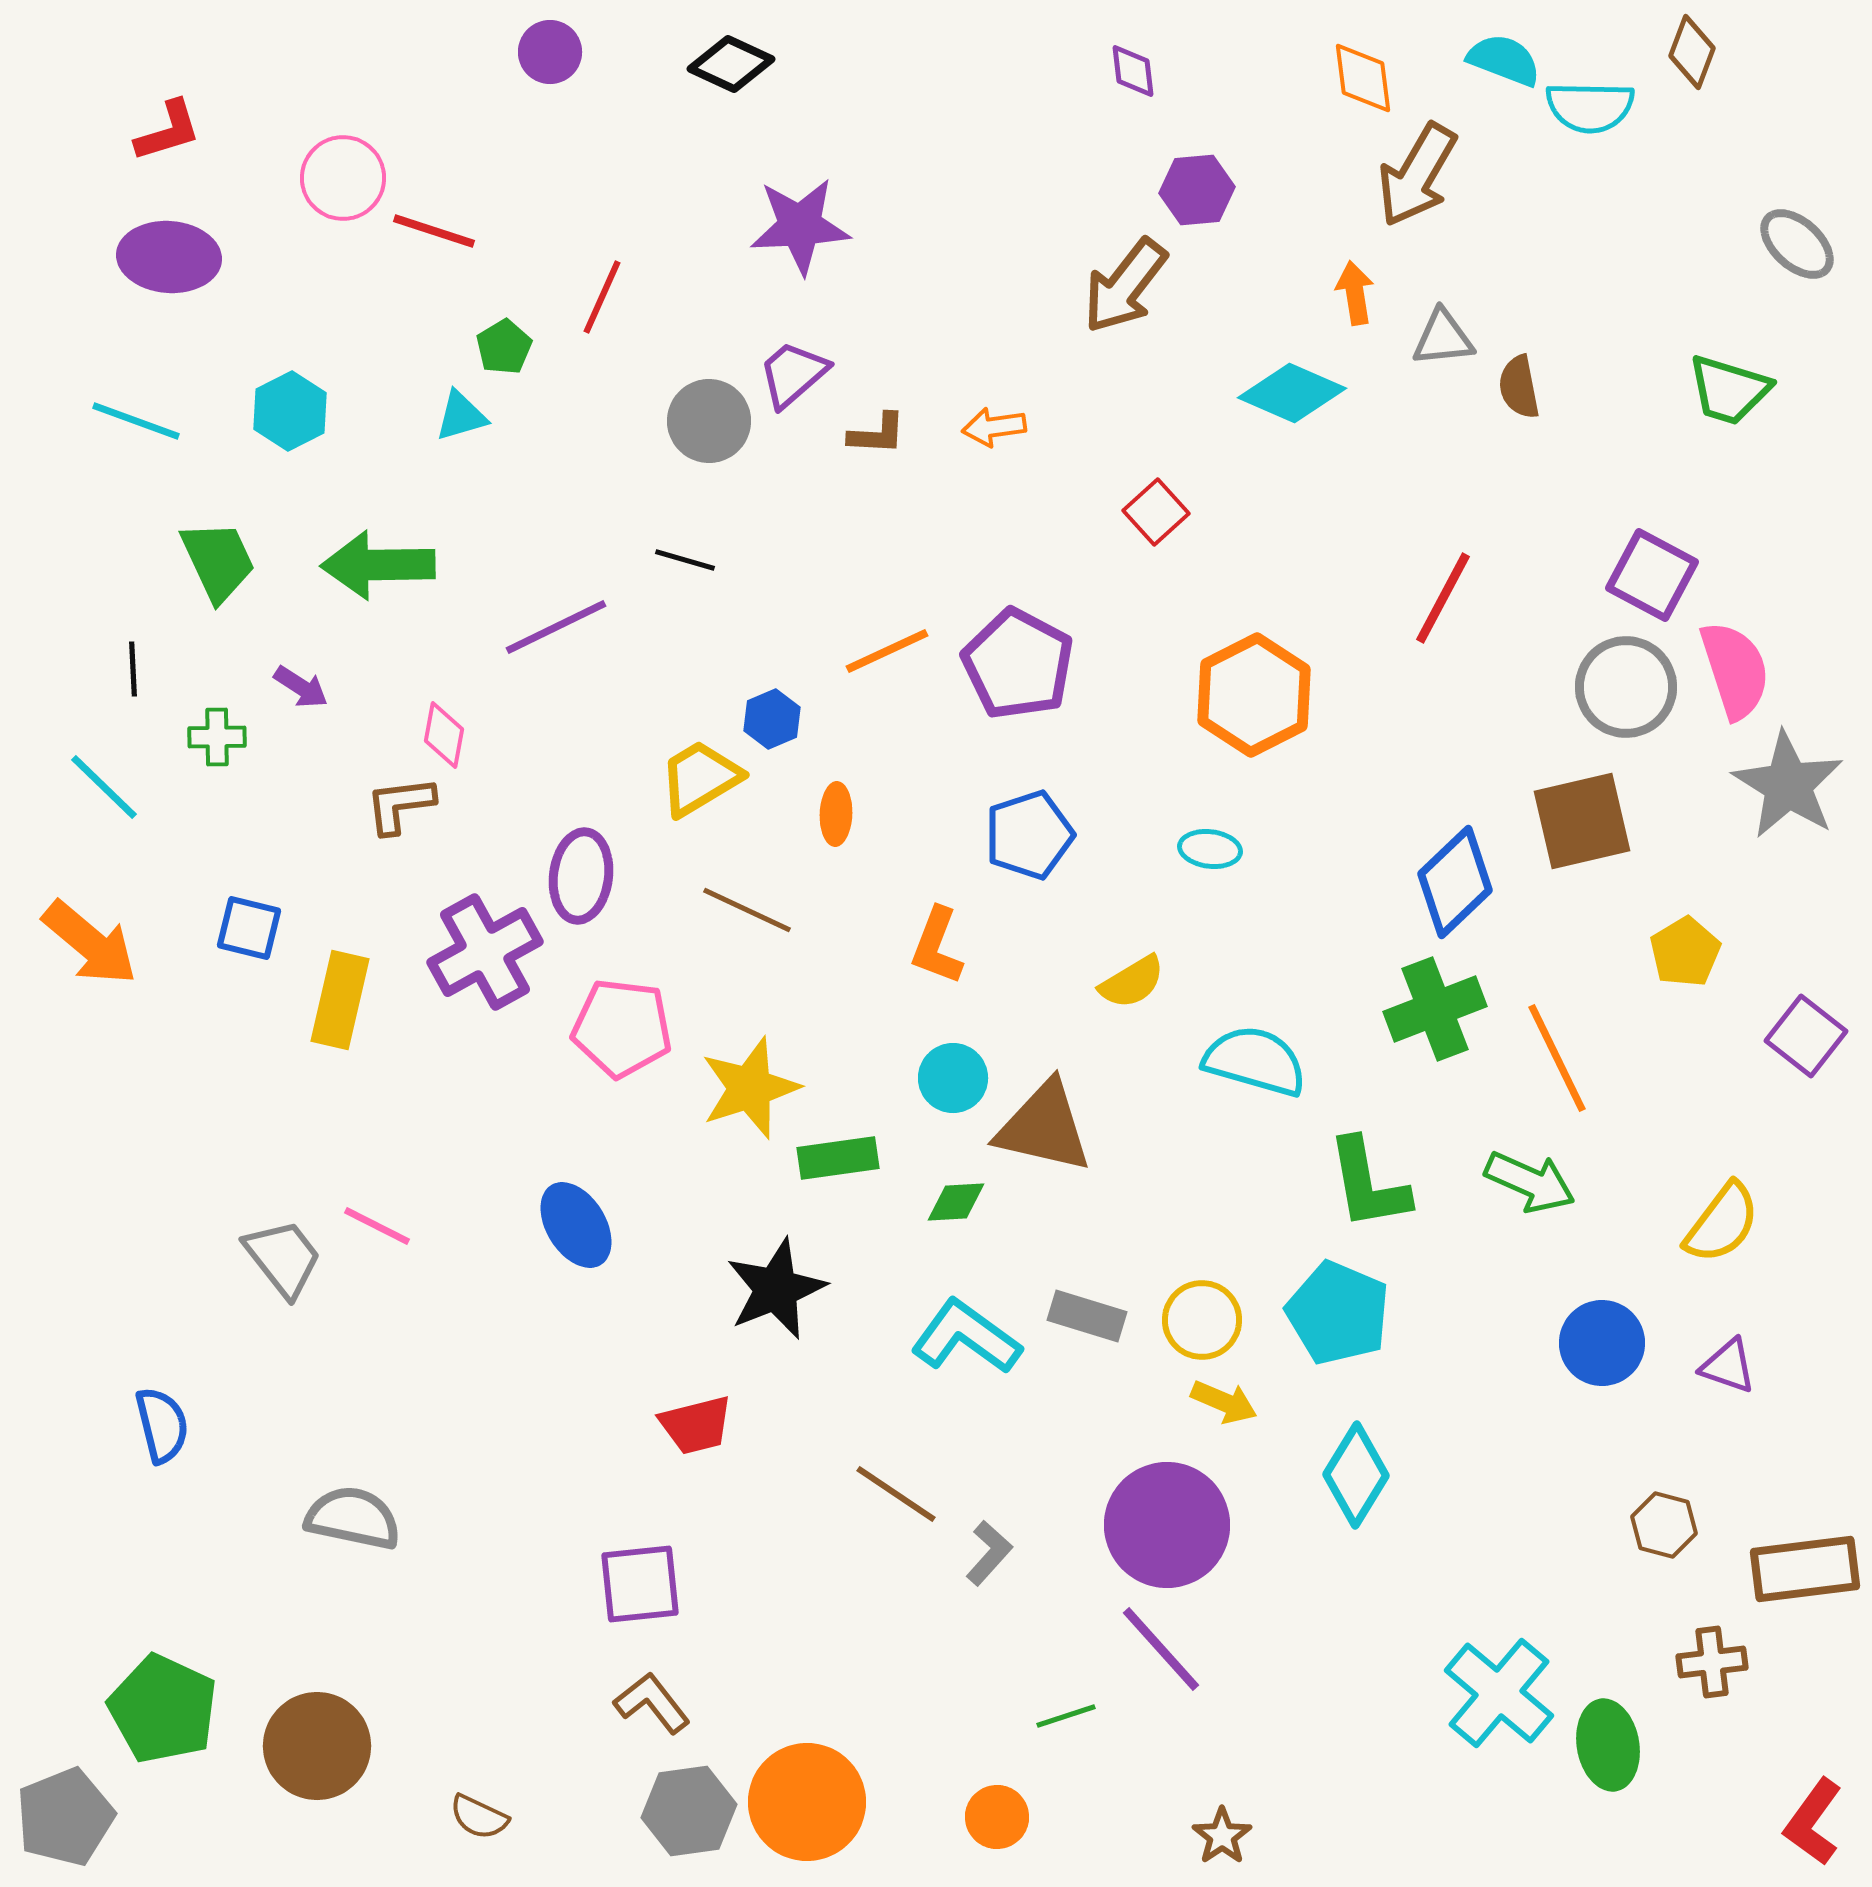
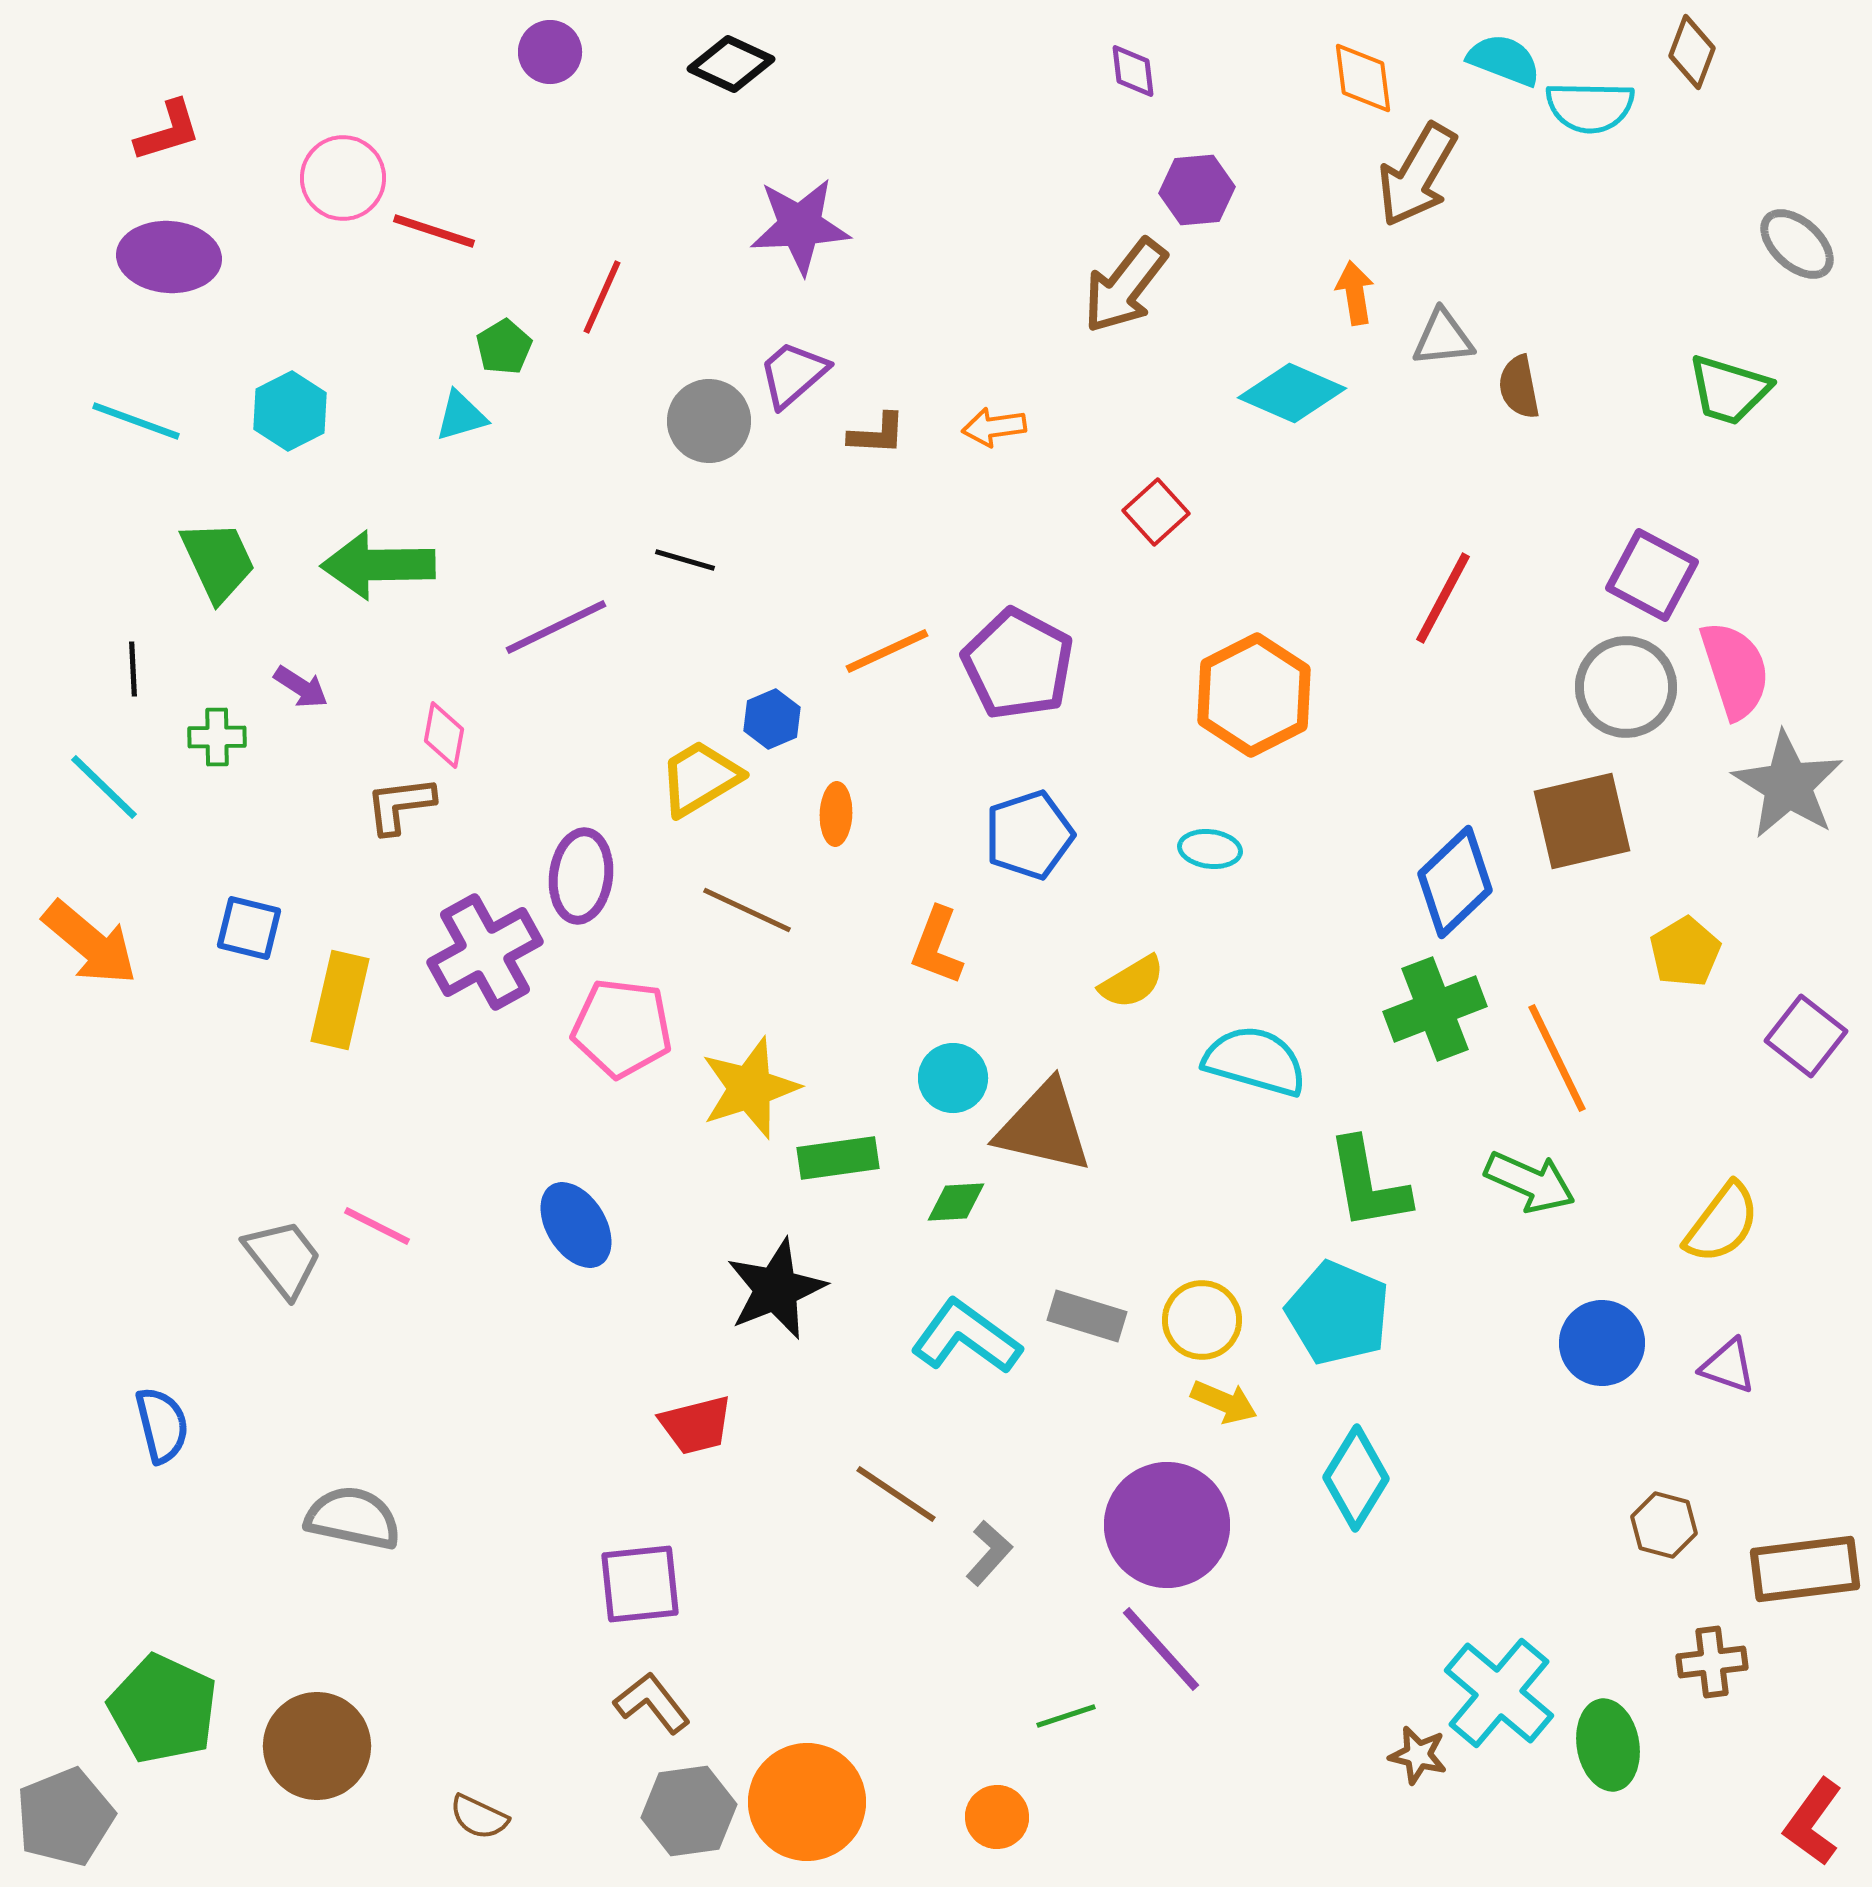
cyan diamond at (1356, 1475): moved 3 px down
brown star at (1222, 1836): moved 196 px right, 81 px up; rotated 24 degrees counterclockwise
